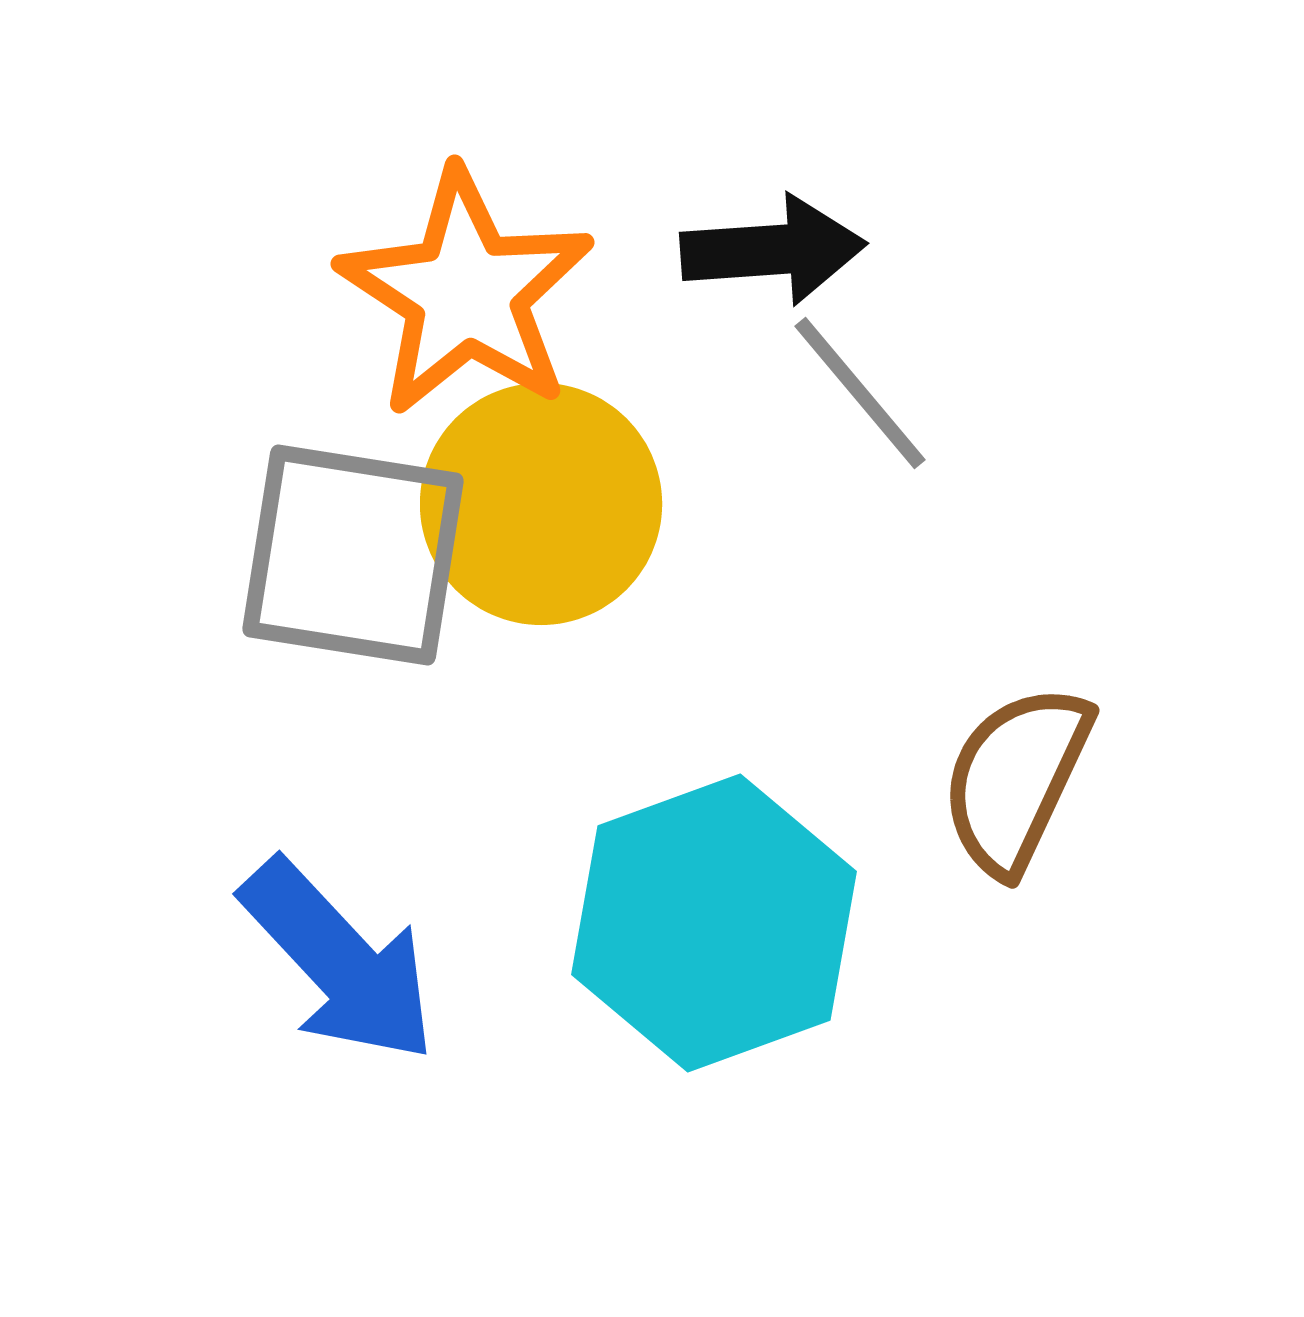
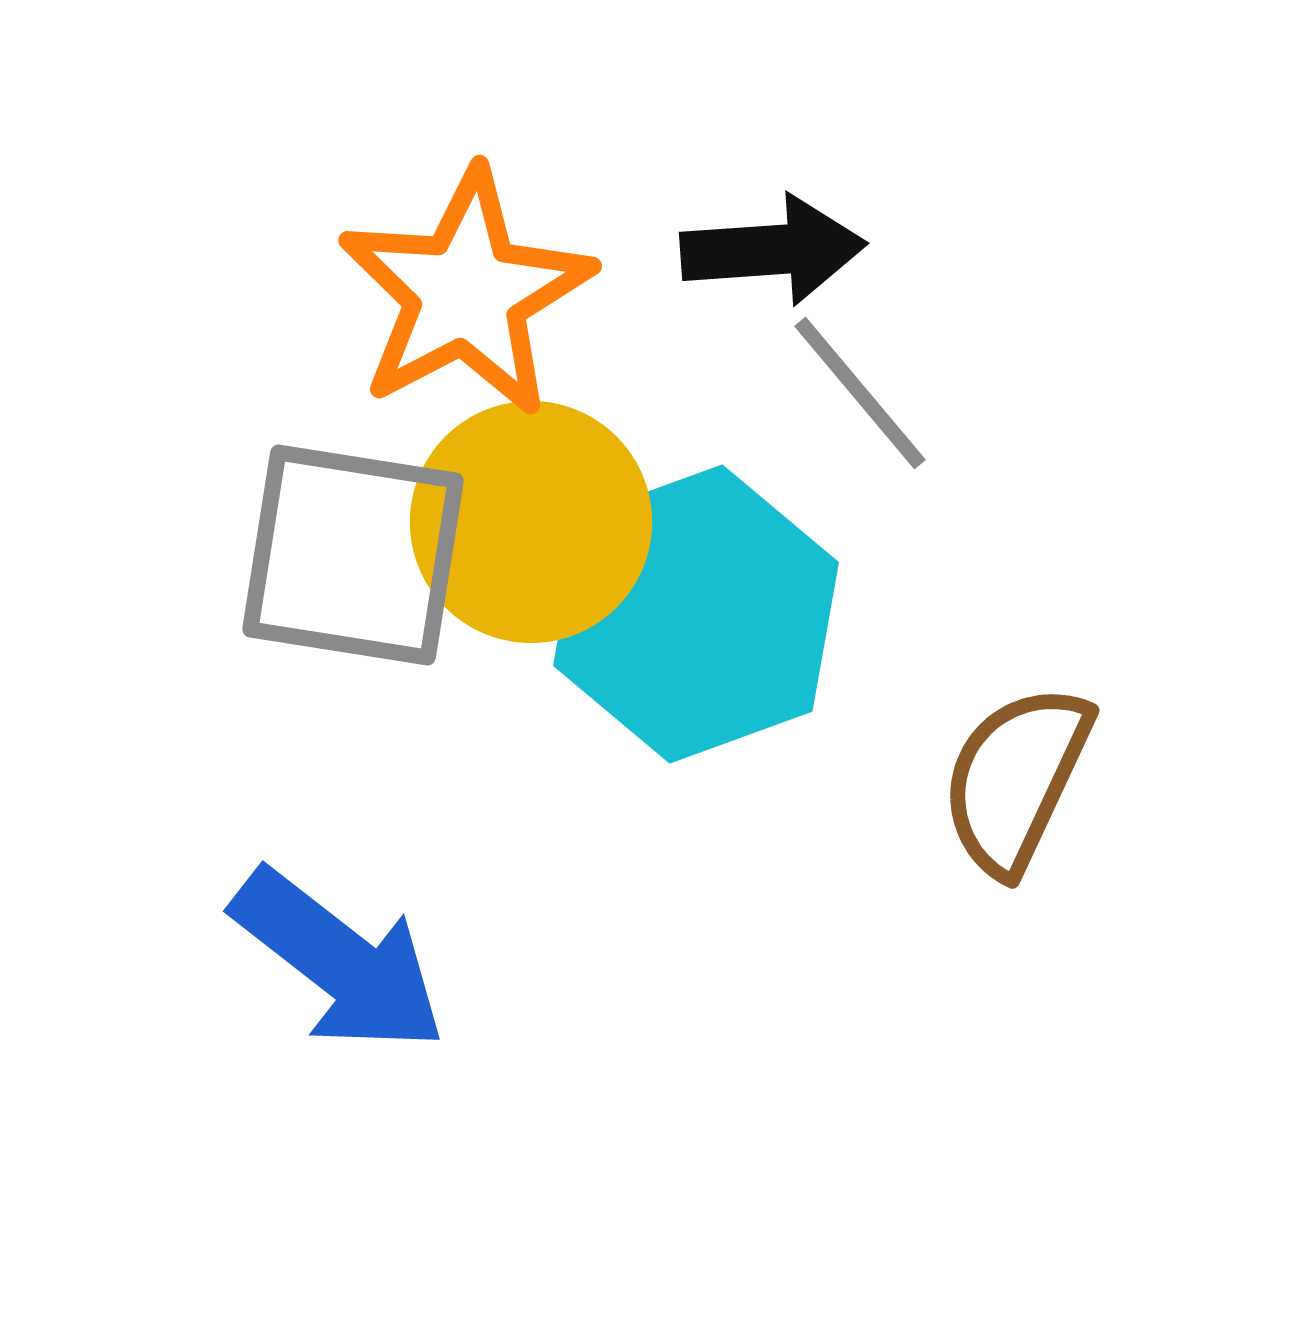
orange star: rotated 11 degrees clockwise
yellow circle: moved 10 px left, 18 px down
cyan hexagon: moved 18 px left, 309 px up
blue arrow: rotated 9 degrees counterclockwise
